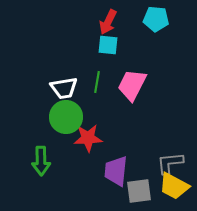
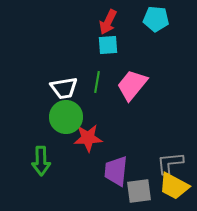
cyan square: rotated 10 degrees counterclockwise
pink trapezoid: rotated 12 degrees clockwise
